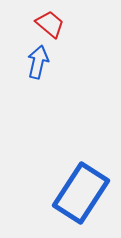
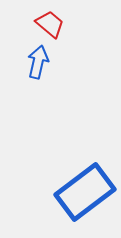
blue rectangle: moved 4 px right, 1 px up; rotated 20 degrees clockwise
